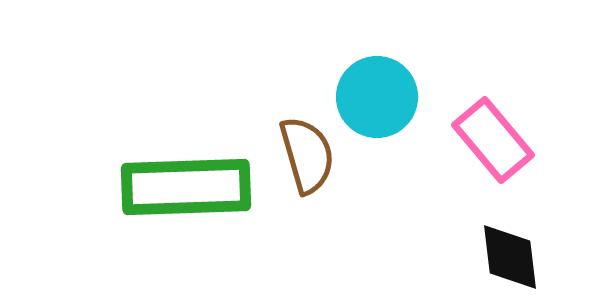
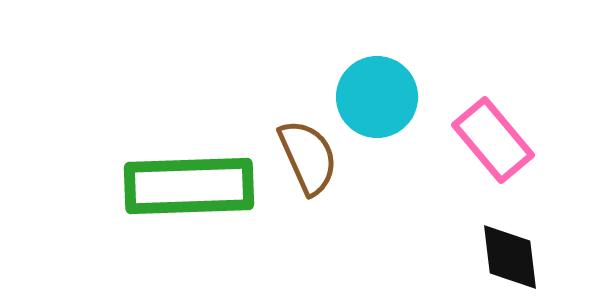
brown semicircle: moved 1 px right, 2 px down; rotated 8 degrees counterclockwise
green rectangle: moved 3 px right, 1 px up
